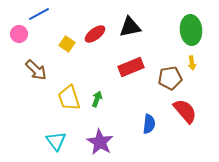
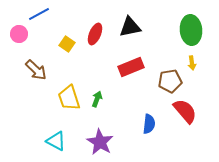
red ellipse: rotated 30 degrees counterclockwise
brown pentagon: moved 3 px down
cyan triangle: rotated 25 degrees counterclockwise
